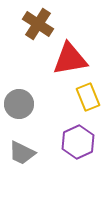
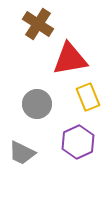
gray circle: moved 18 px right
